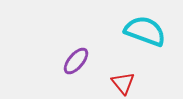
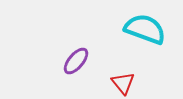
cyan semicircle: moved 2 px up
